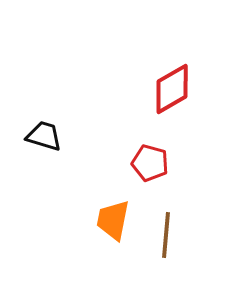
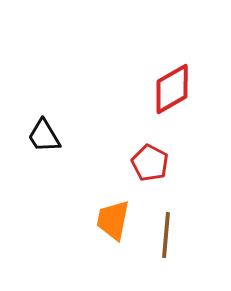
black trapezoid: rotated 138 degrees counterclockwise
red pentagon: rotated 12 degrees clockwise
